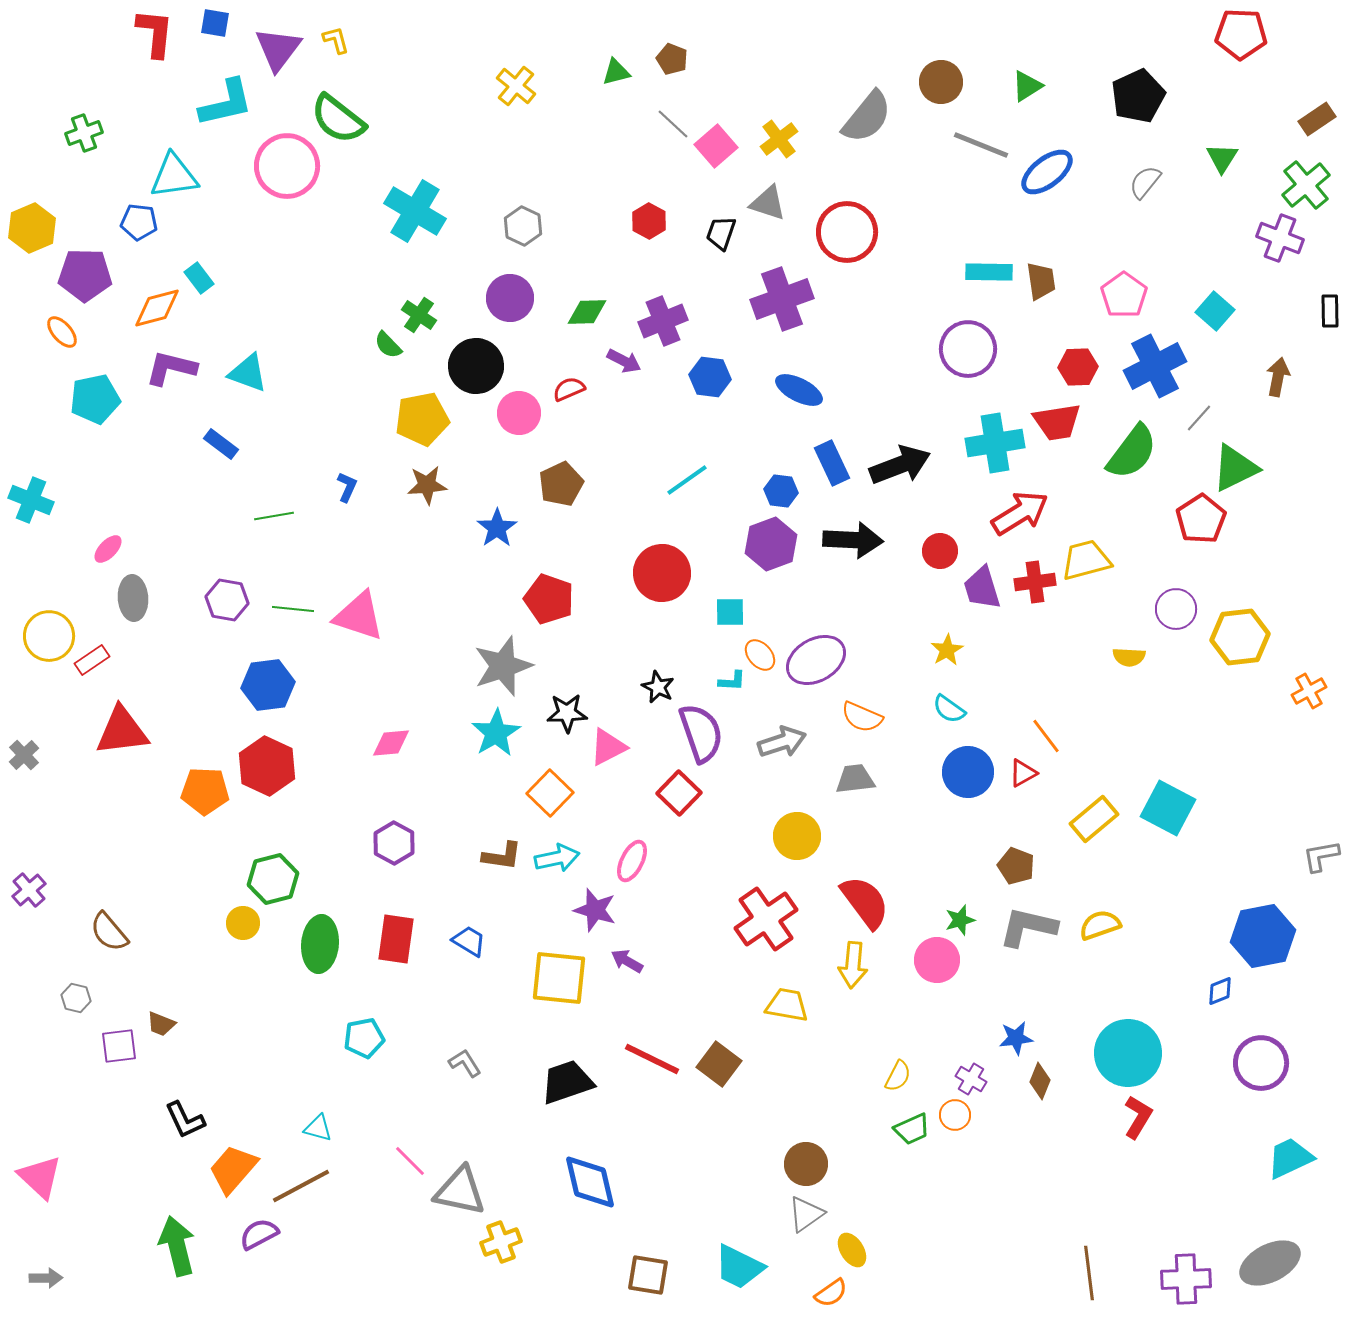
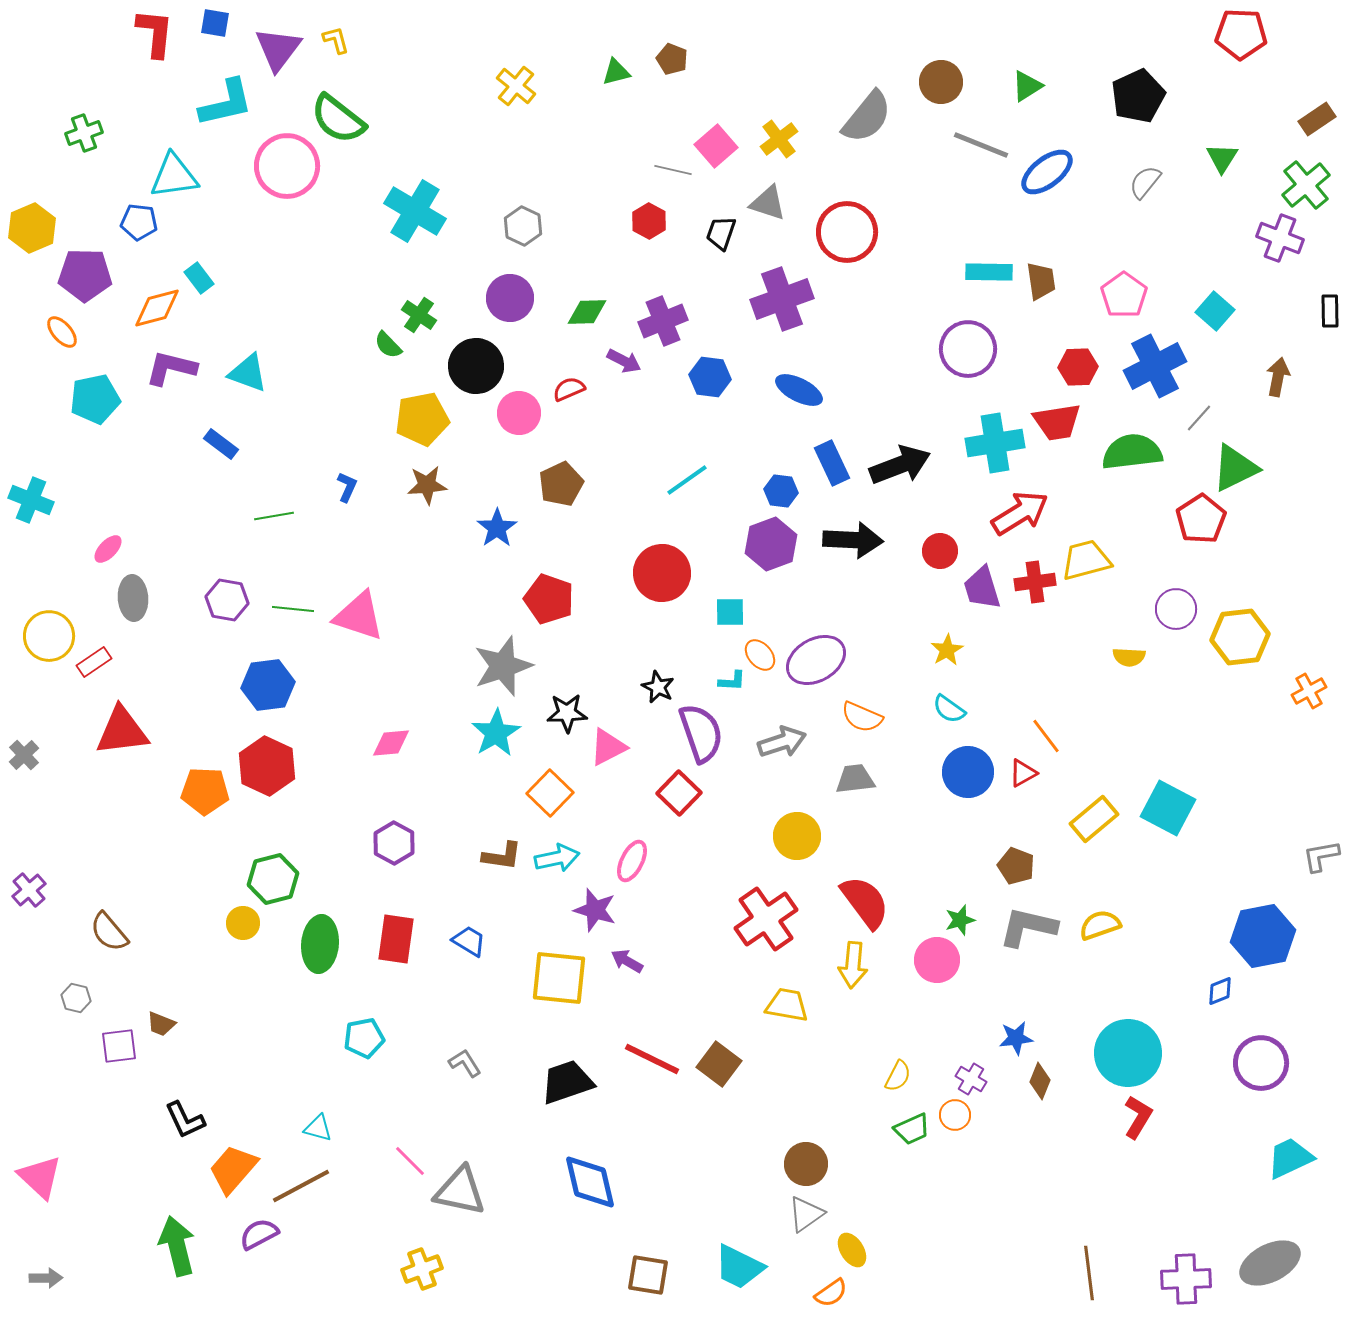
gray line at (673, 124): moved 46 px down; rotated 30 degrees counterclockwise
green semicircle at (1132, 452): rotated 134 degrees counterclockwise
red rectangle at (92, 660): moved 2 px right, 2 px down
yellow cross at (501, 1242): moved 79 px left, 27 px down
